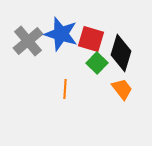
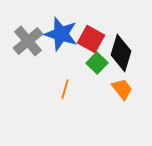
red square: rotated 12 degrees clockwise
orange line: rotated 12 degrees clockwise
